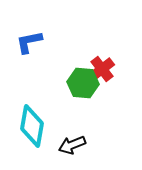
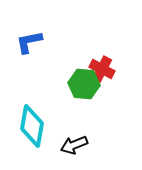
red cross: rotated 25 degrees counterclockwise
green hexagon: moved 1 px right, 1 px down
black arrow: moved 2 px right
